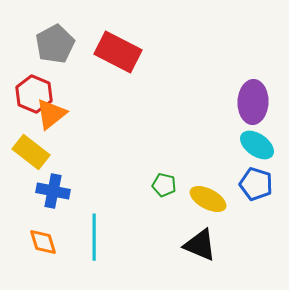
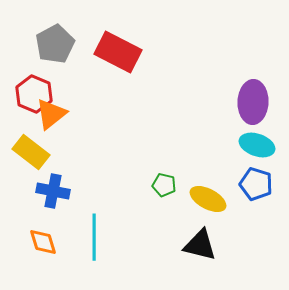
cyan ellipse: rotated 16 degrees counterclockwise
black triangle: rotated 9 degrees counterclockwise
